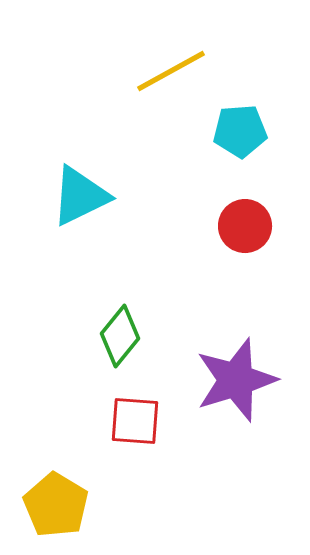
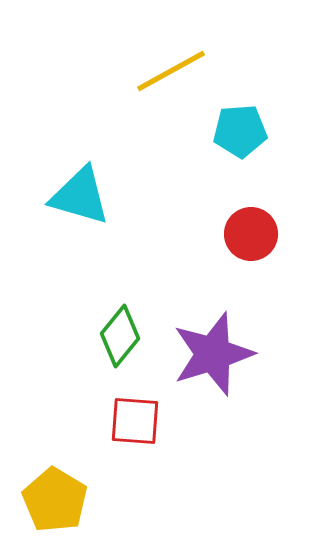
cyan triangle: rotated 42 degrees clockwise
red circle: moved 6 px right, 8 px down
purple star: moved 23 px left, 26 px up
yellow pentagon: moved 1 px left, 5 px up
